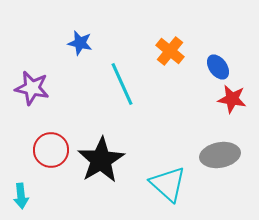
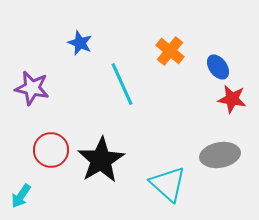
blue star: rotated 10 degrees clockwise
cyan arrow: rotated 40 degrees clockwise
